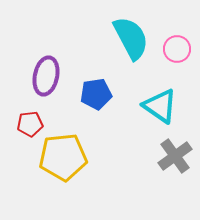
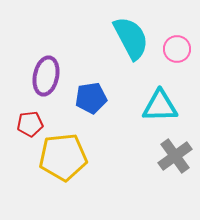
blue pentagon: moved 5 px left, 4 px down
cyan triangle: rotated 36 degrees counterclockwise
